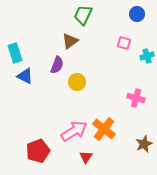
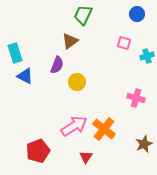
pink arrow: moved 5 px up
